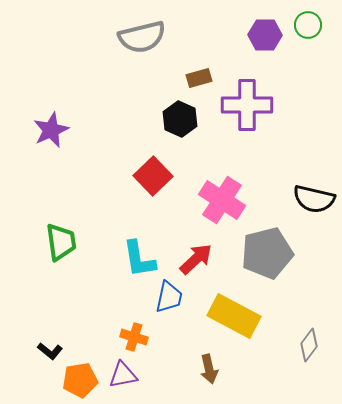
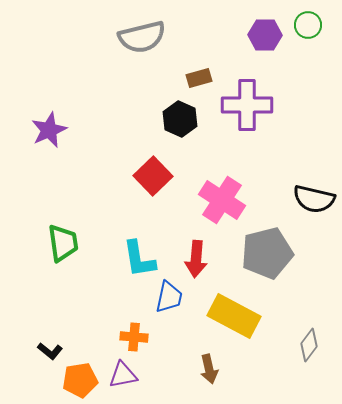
purple star: moved 2 px left
green trapezoid: moved 2 px right, 1 px down
red arrow: rotated 138 degrees clockwise
orange cross: rotated 12 degrees counterclockwise
